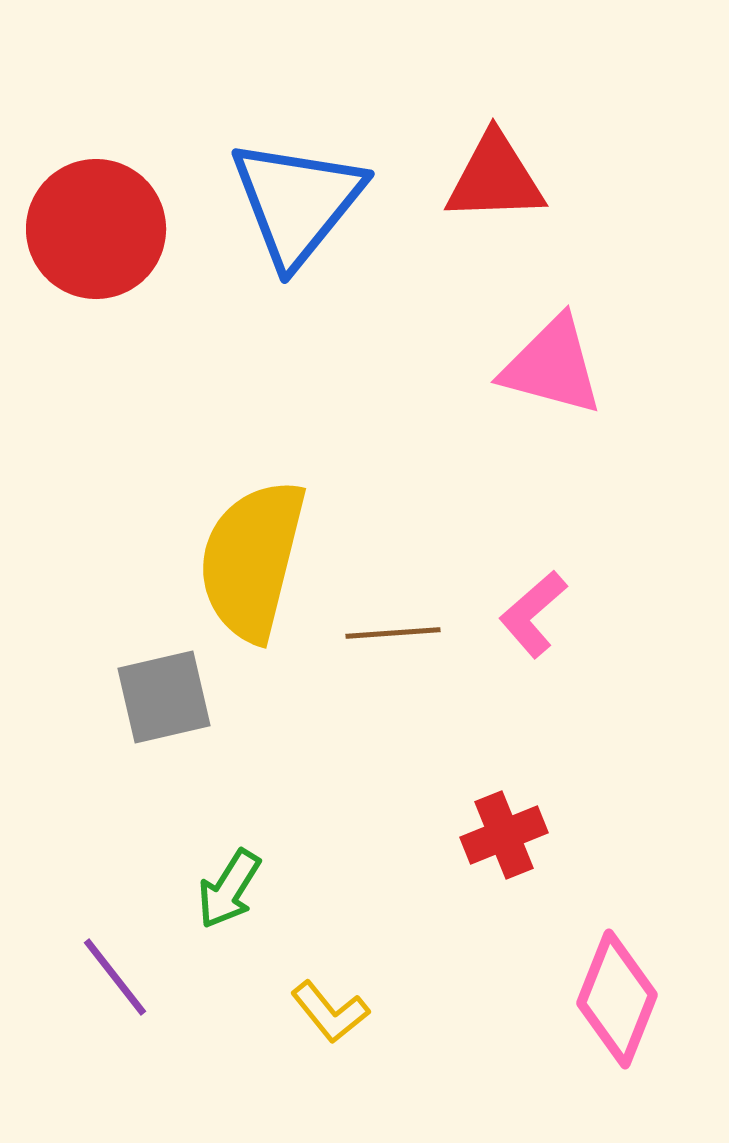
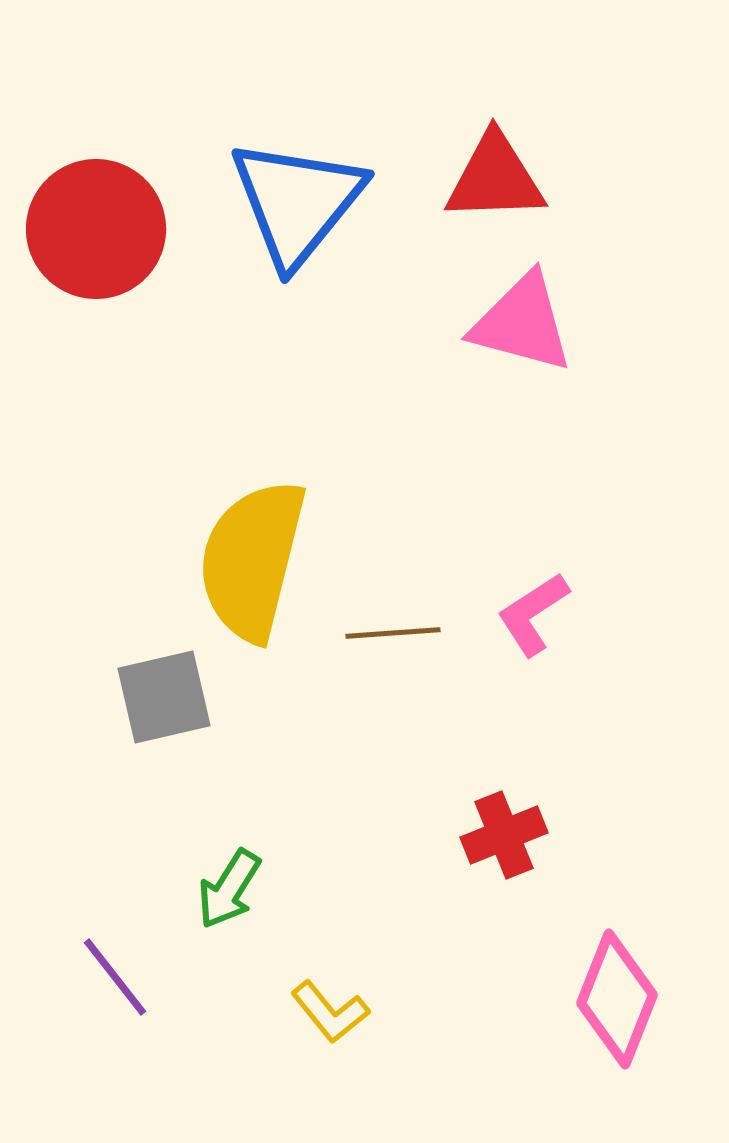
pink triangle: moved 30 px left, 43 px up
pink L-shape: rotated 8 degrees clockwise
